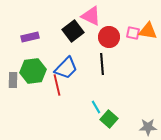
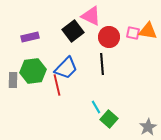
gray star: rotated 30 degrees counterclockwise
